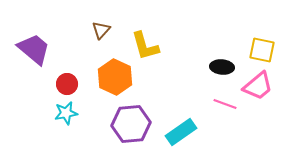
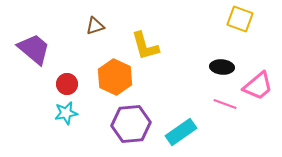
brown triangle: moved 6 px left, 4 px up; rotated 30 degrees clockwise
yellow square: moved 22 px left, 31 px up; rotated 8 degrees clockwise
